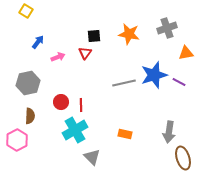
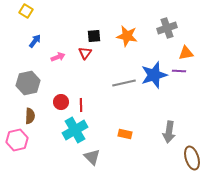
orange star: moved 2 px left, 2 px down
blue arrow: moved 3 px left, 1 px up
purple line: moved 11 px up; rotated 24 degrees counterclockwise
pink hexagon: rotated 15 degrees clockwise
brown ellipse: moved 9 px right
